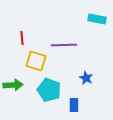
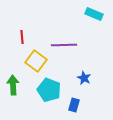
cyan rectangle: moved 3 px left, 5 px up; rotated 12 degrees clockwise
red line: moved 1 px up
yellow square: rotated 20 degrees clockwise
blue star: moved 2 px left
green arrow: rotated 90 degrees counterclockwise
blue rectangle: rotated 16 degrees clockwise
